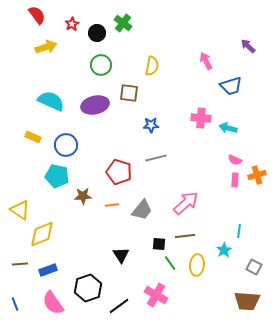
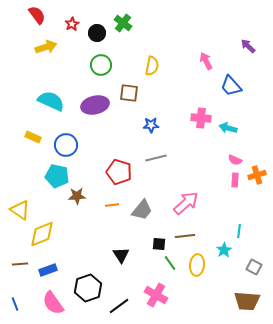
blue trapezoid at (231, 86): rotated 65 degrees clockwise
brown star at (83, 196): moved 6 px left
